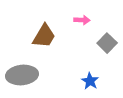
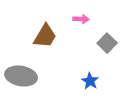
pink arrow: moved 1 px left, 1 px up
brown trapezoid: moved 1 px right
gray ellipse: moved 1 px left, 1 px down; rotated 16 degrees clockwise
